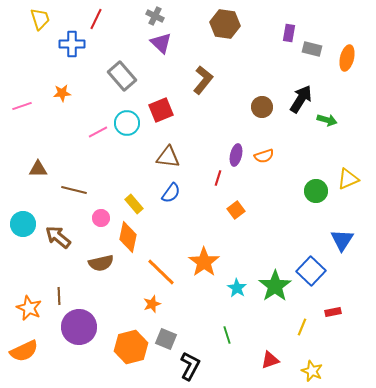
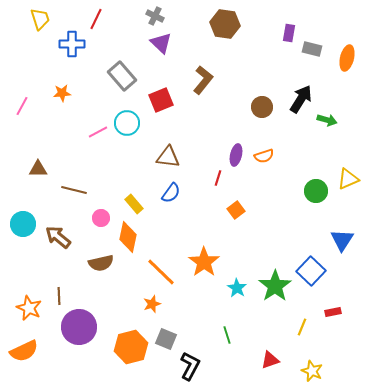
pink line at (22, 106): rotated 42 degrees counterclockwise
red square at (161, 110): moved 10 px up
